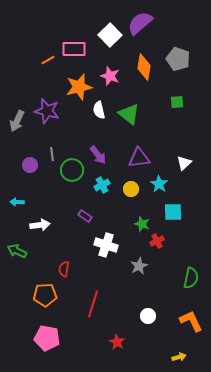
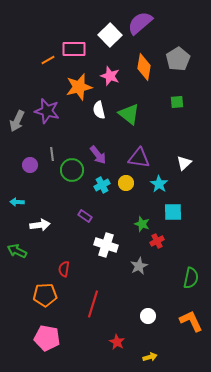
gray pentagon: rotated 20 degrees clockwise
purple triangle: rotated 15 degrees clockwise
yellow circle: moved 5 px left, 6 px up
yellow arrow: moved 29 px left
